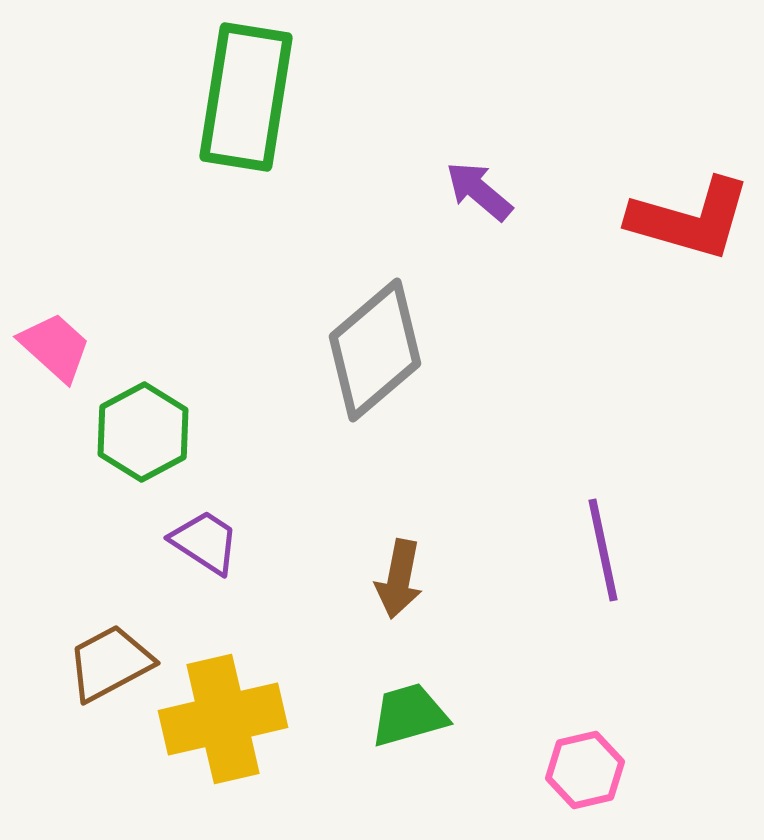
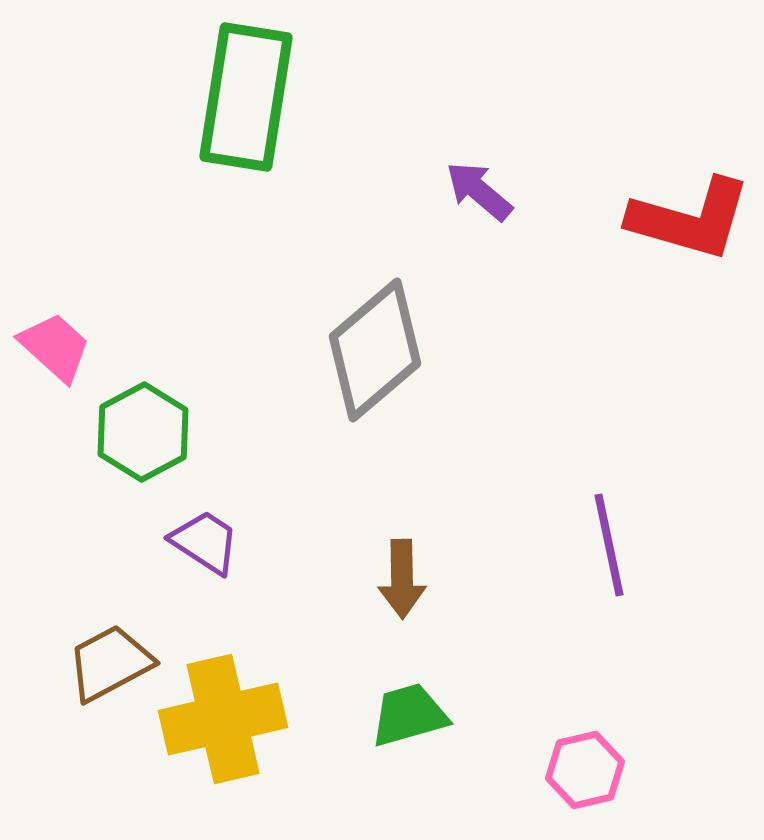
purple line: moved 6 px right, 5 px up
brown arrow: moved 3 px right; rotated 12 degrees counterclockwise
